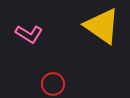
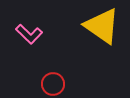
pink L-shape: rotated 12 degrees clockwise
